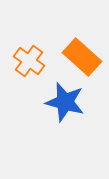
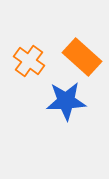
blue star: moved 1 px right, 1 px up; rotated 18 degrees counterclockwise
